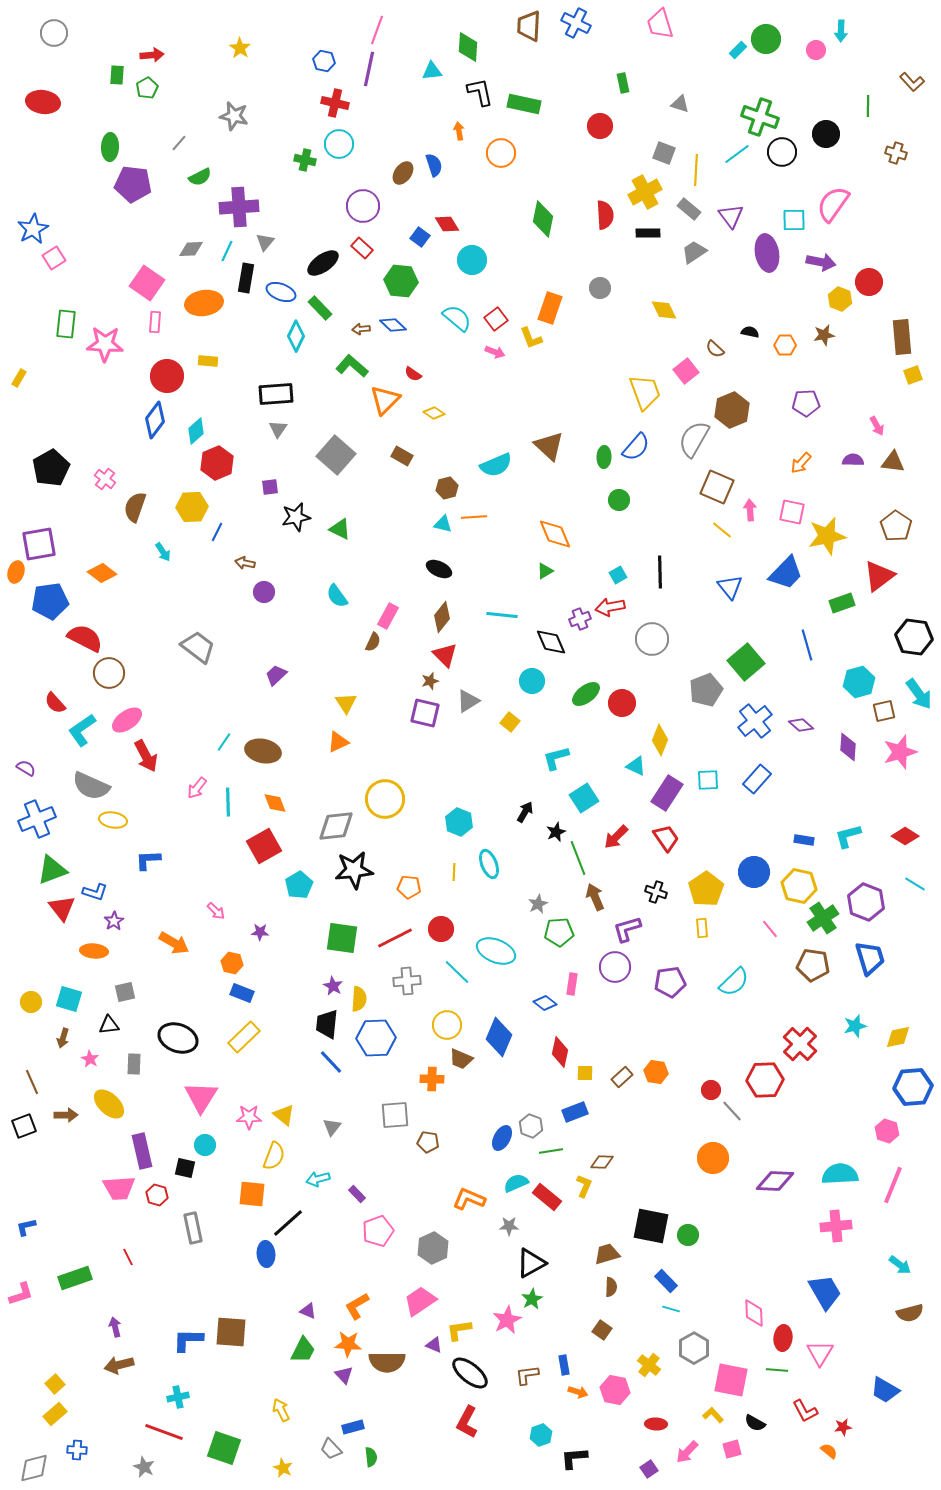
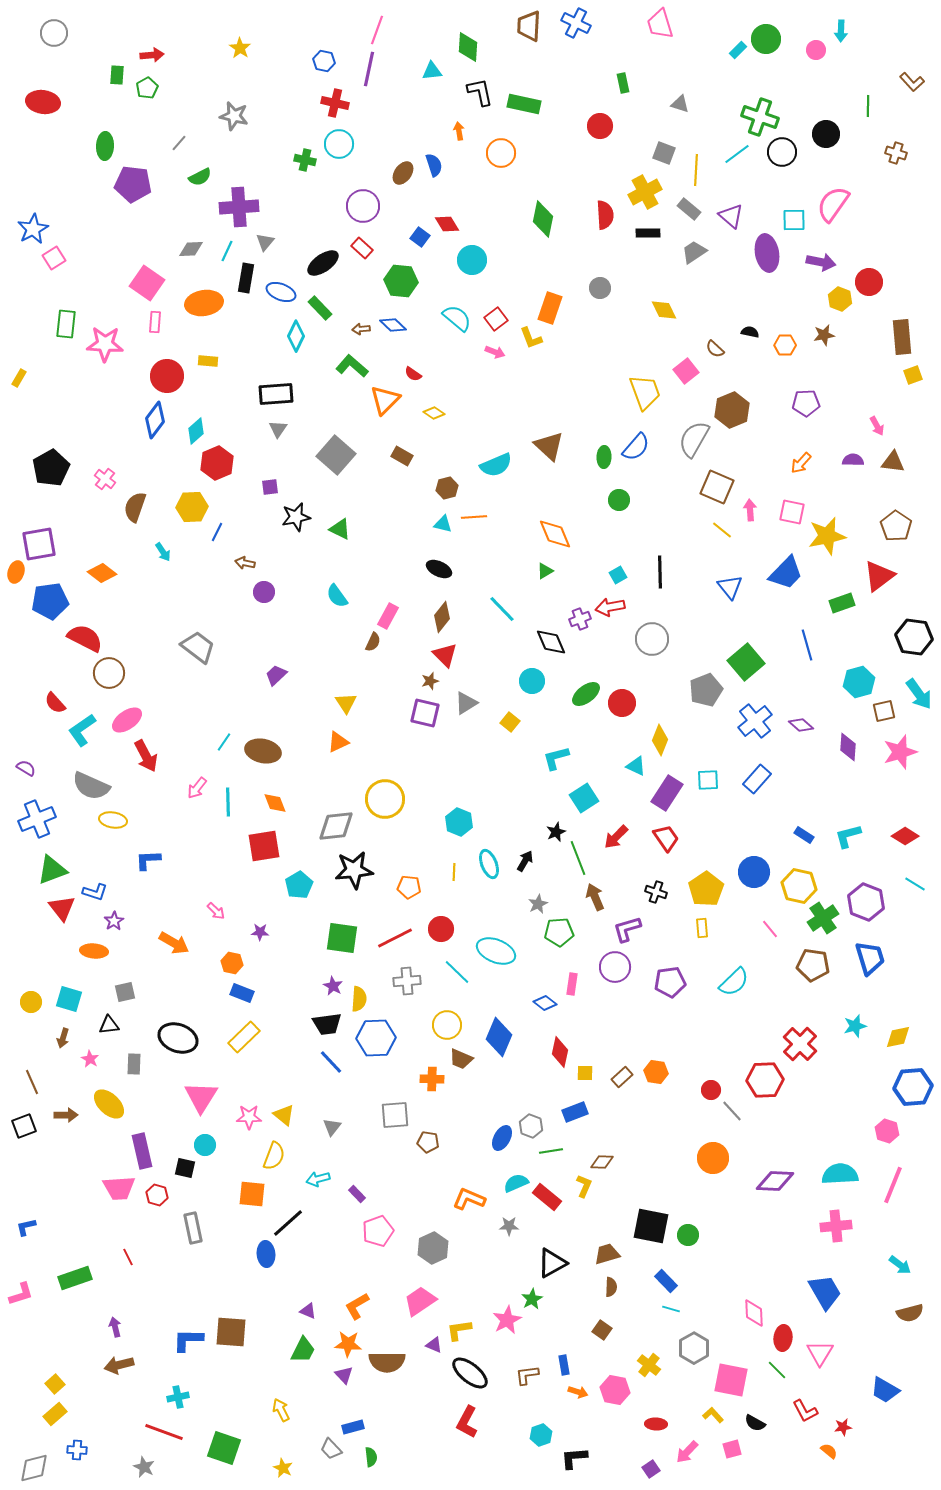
green ellipse at (110, 147): moved 5 px left, 1 px up
purple triangle at (731, 216): rotated 12 degrees counterclockwise
cyan line at (502, 615): moved 6 px up; rotated 40 degrees clockwise
gray triangle at (468, 701): moved 2 px left, 2 px down
black arrow at (525, 812): moved 49 px down
blue rectangle at (804, 840): moved 5 px up; rotated 24 degrees clockwise
red square at (264, 846): rotated 20 degrees clockwise
black trapezoid at (327, 1024): rotated 104 degrees counterclockwise
black triangle at (531, 1263): moved 21 px right
green line at (777, 1370): rotated 40 degrees clockwise
purple square at (649, 1469): moved 2 px right
